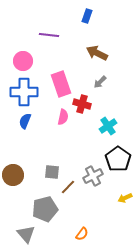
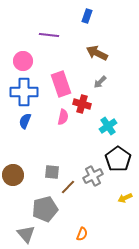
orange semicircle: rotated 16 degrees counterclockwise
